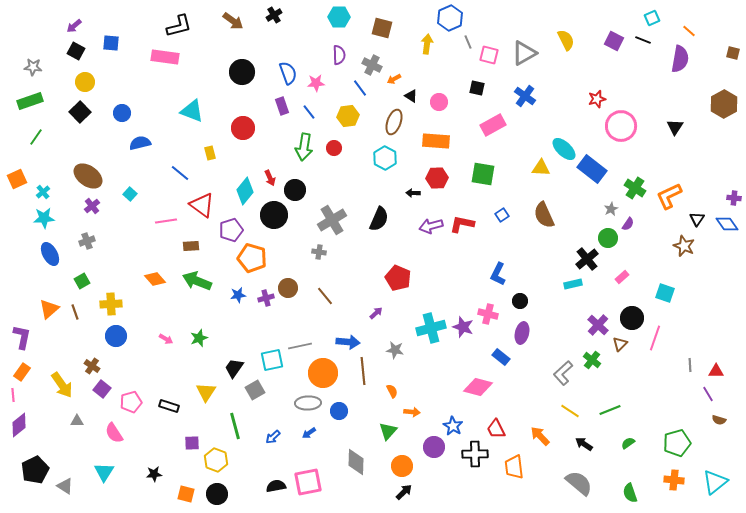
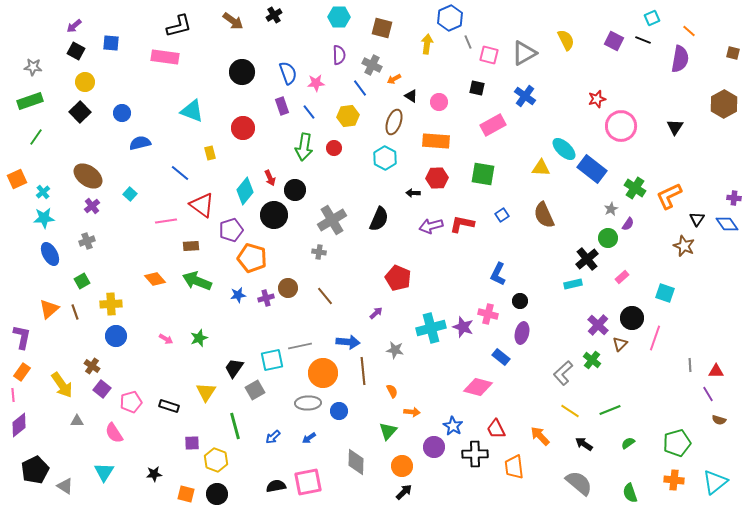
blue arrow at (309, 433): moved 5 px down
